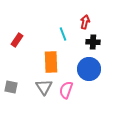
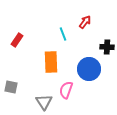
red arrow: rotated 24 degrees clockwise
black cross: moved 14 px right, 5 px down
gray triangle: moved 15 px down
